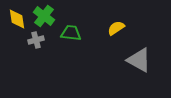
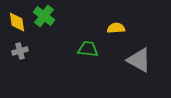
yellow diamond: moved 3 px down
yellow semicircle: rotated 30 degrees clockwise
green trapezoid: moved 17 px right, 16 px down
gray cross: moved 16 px left, 11 px down
